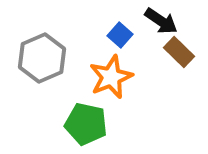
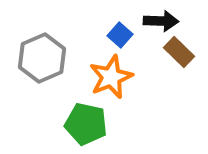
black arrow: rotated 32 degrees counterclockwise
